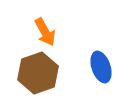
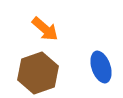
orange arrow: moved 3 px up; rotated 20 degrees counterclockwise
